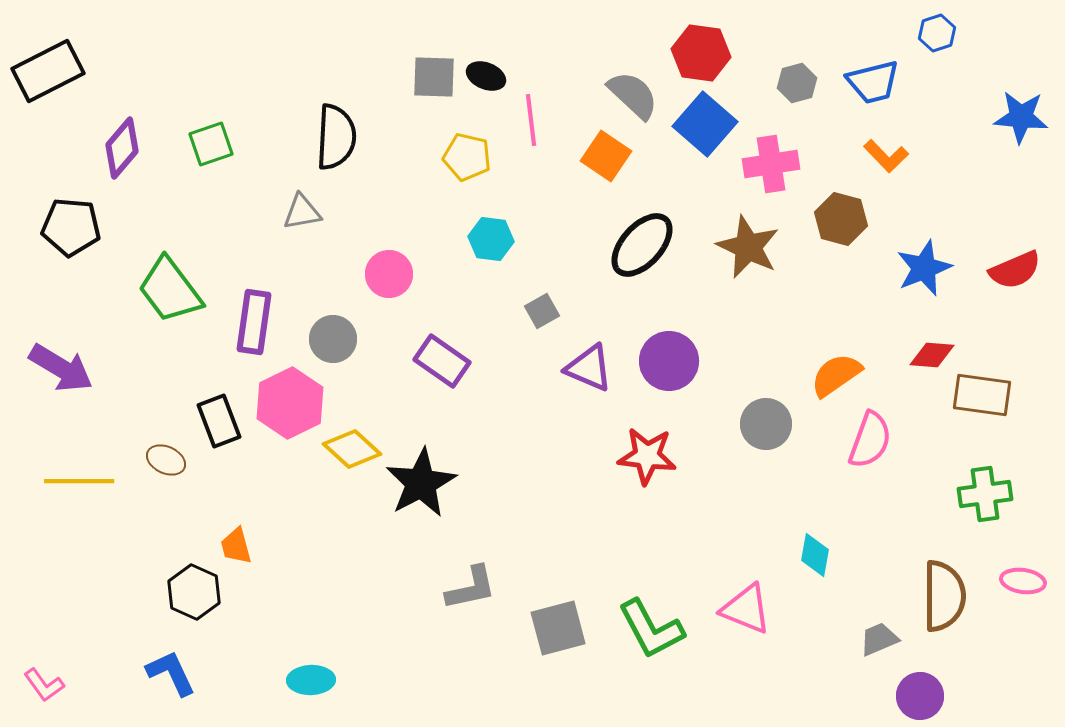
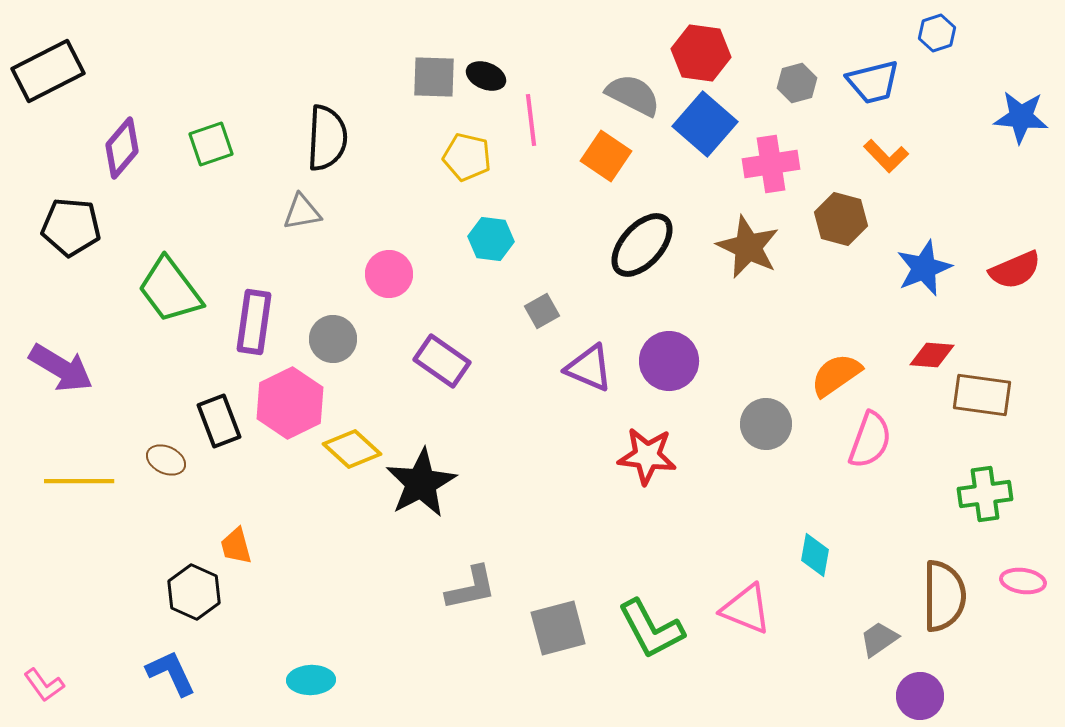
gray semicircle at (633, 95): rotated 16 degrees counterclockwise
black semicircle at (336, 137): moved 9 px left, 1 px down
gray trapezoid at (879, 639): rotated 12 degrees counterclockwise
